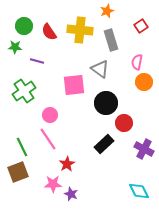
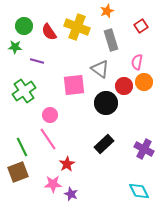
yellow cross: moved 3 px left, 3 px up; rotated 15 degrees clockwise
red circle: moved 37 px up
